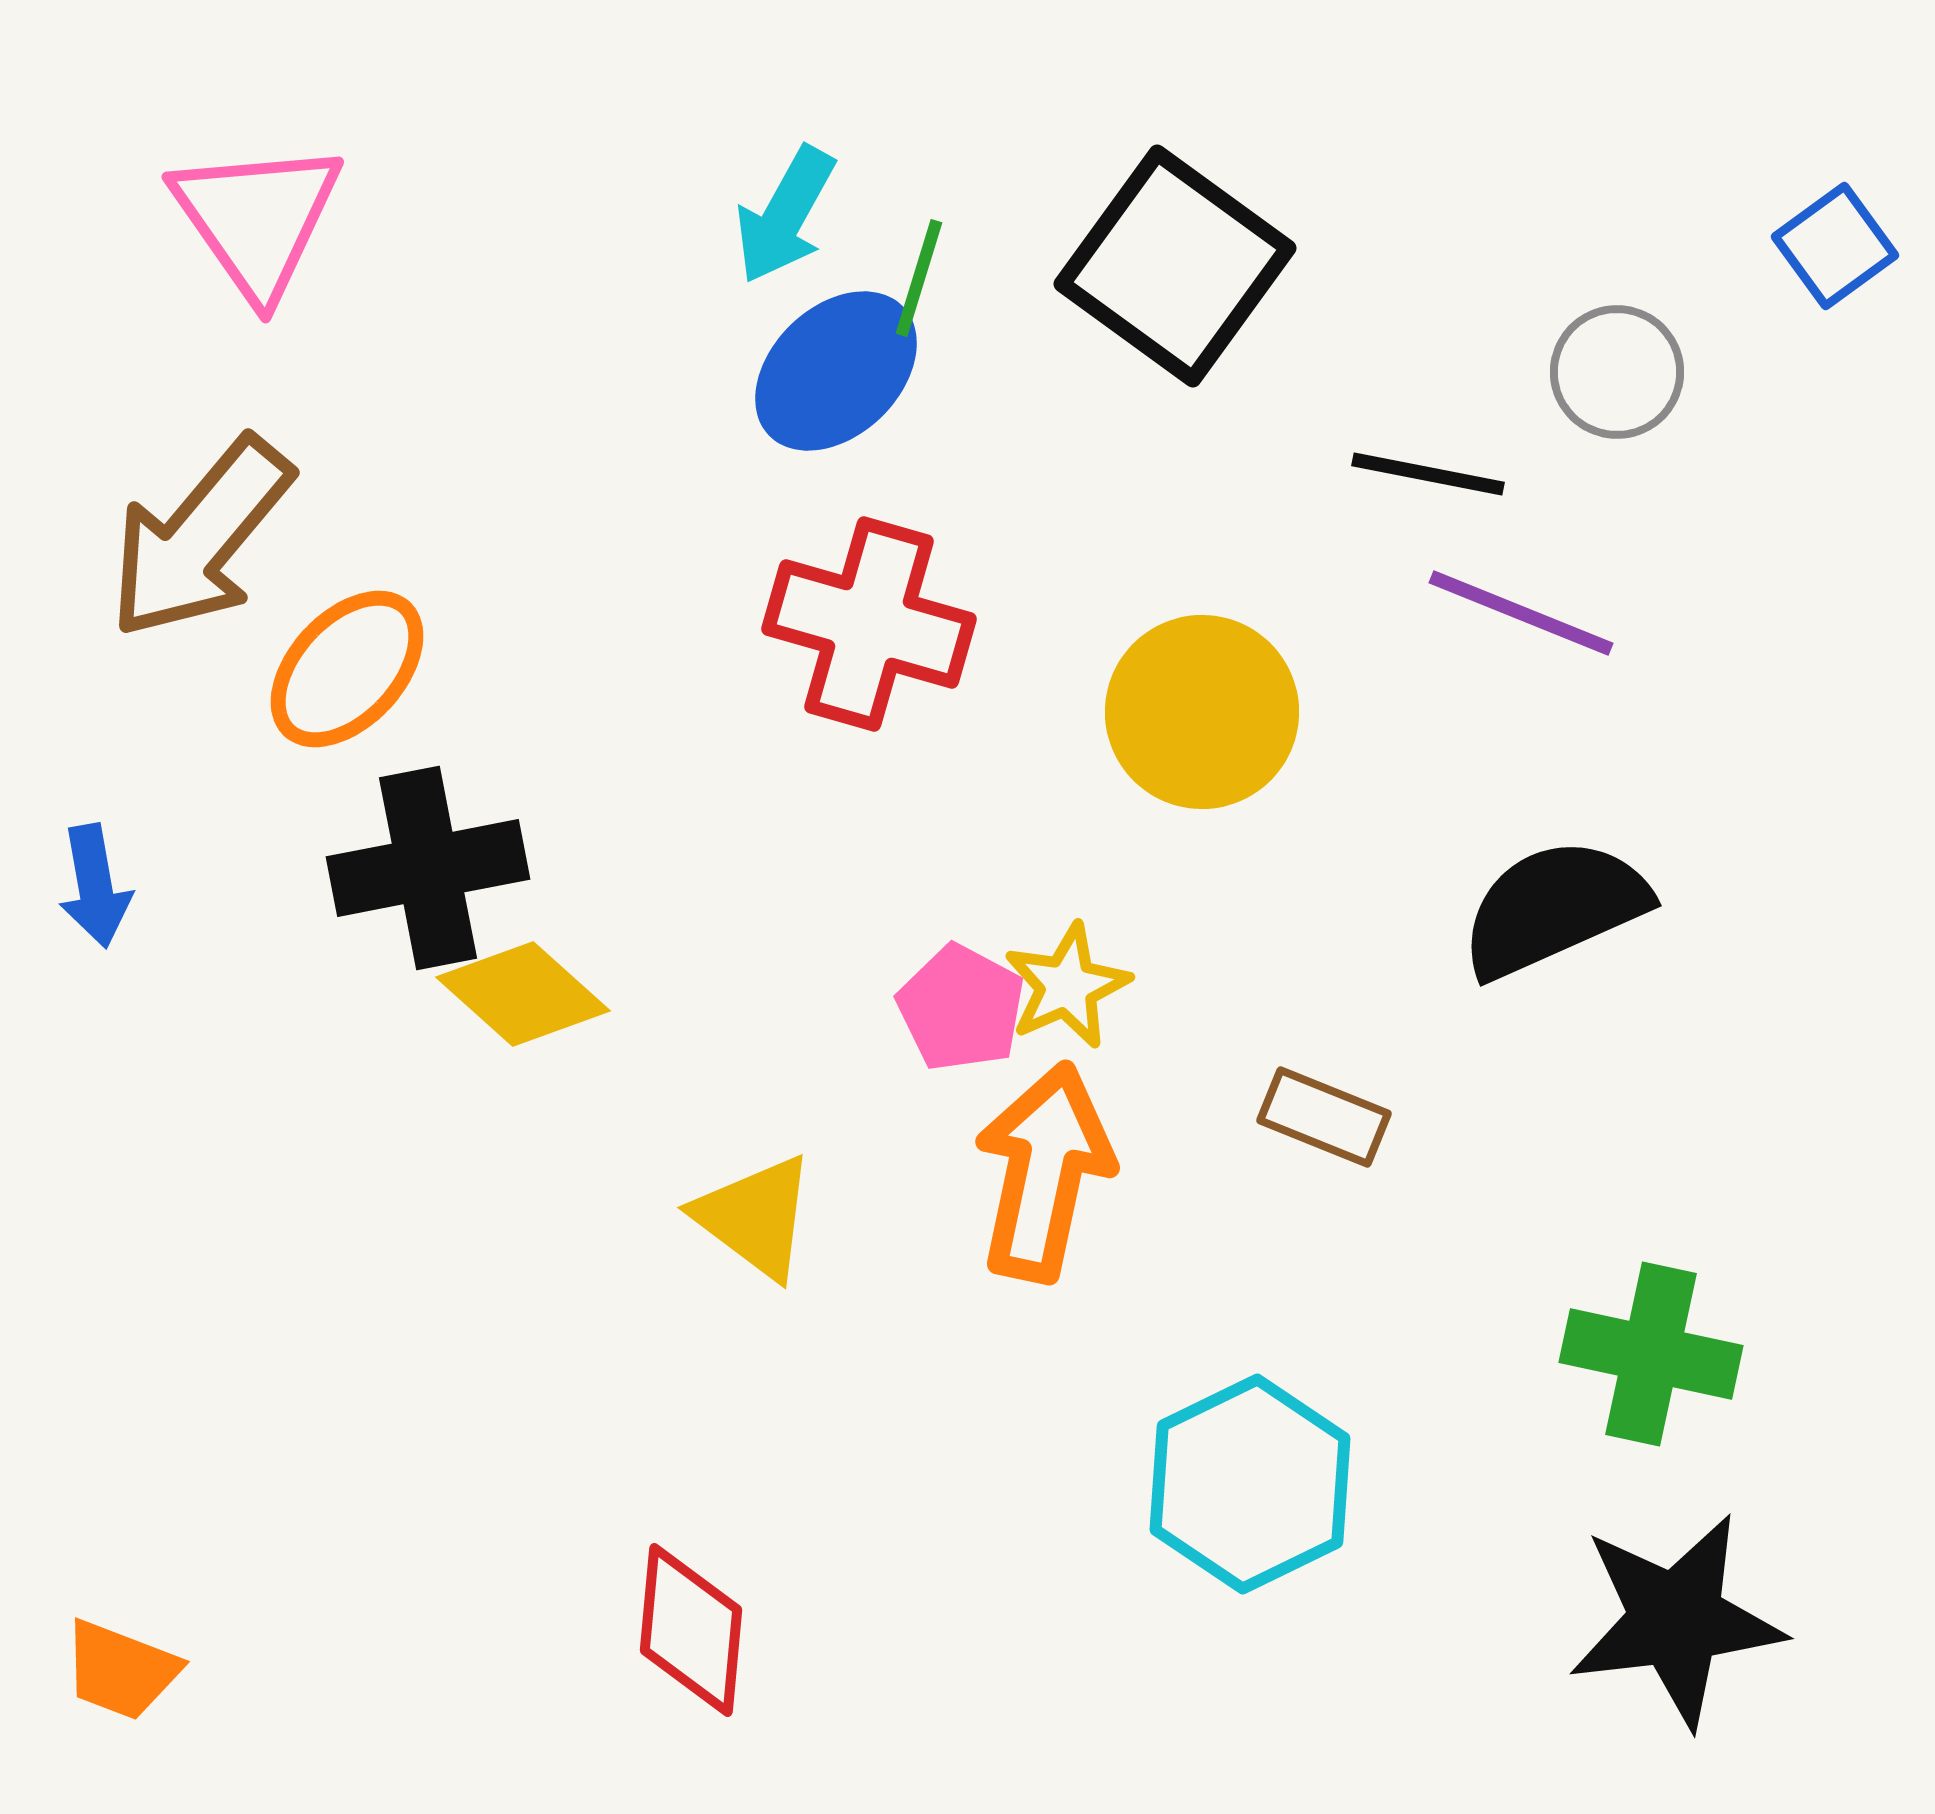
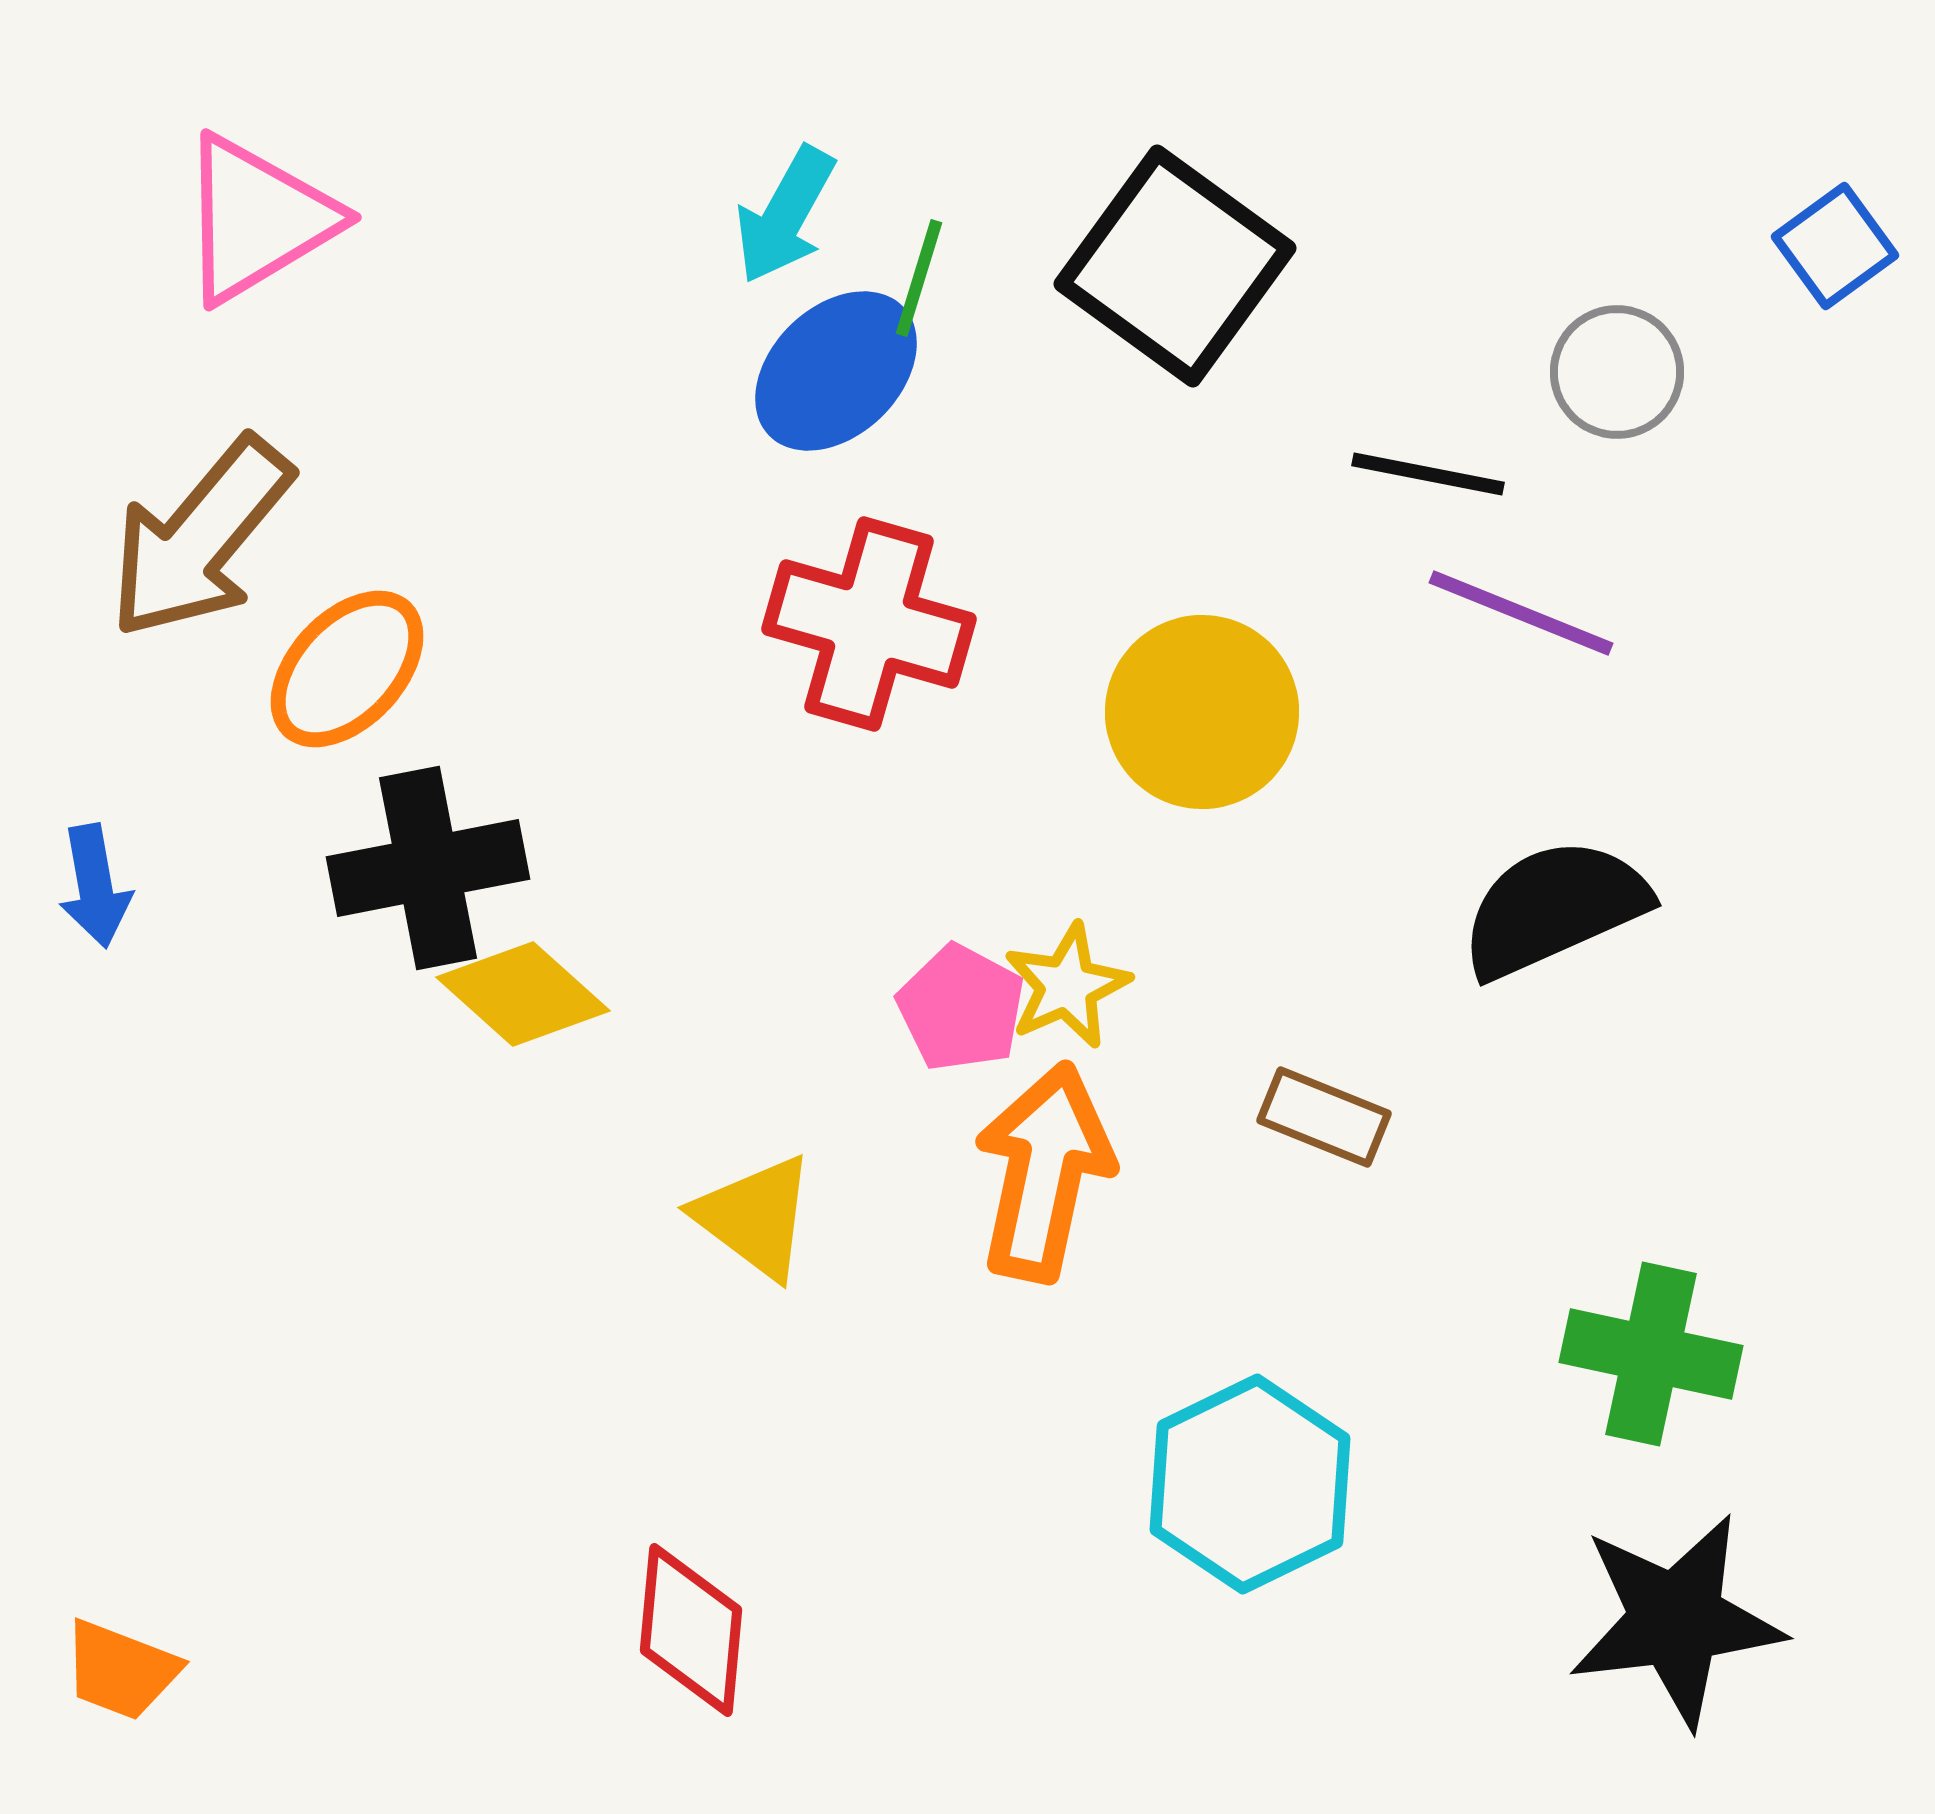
pink triangle: rotated 34 degrees clockwise
